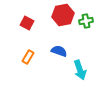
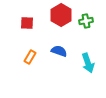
red hexagon: moved 2 px left; rotated 20 degrees counterclockwise
red square: rotated 24 degrees counterclockwise
orange rectangle: moved 2 px right
cyan arrow: moved 8 px right, 7 px up
